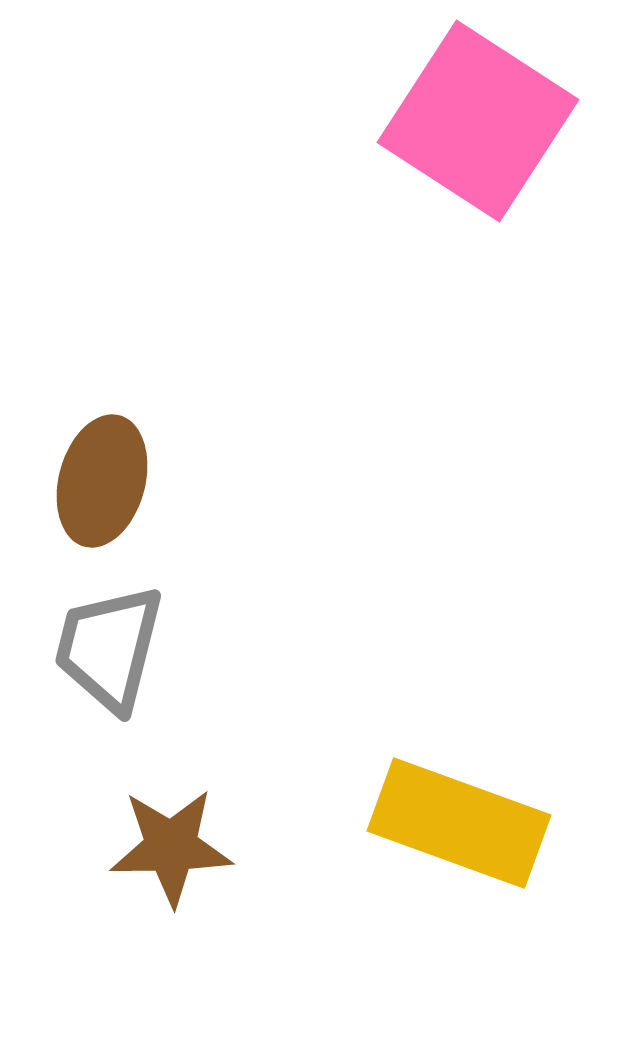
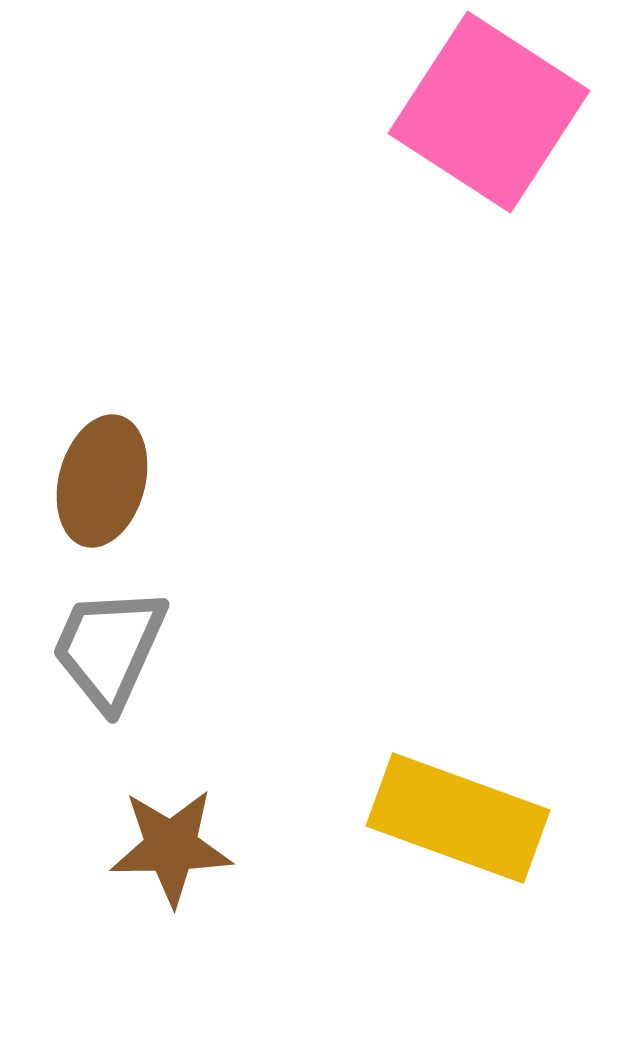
pink square: moved 11 px right, 9 px up
gray trapezoid: rotated 10 degrees clockwise
yellow rectangle: moved 1 px left, 5 px up
